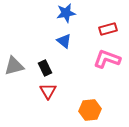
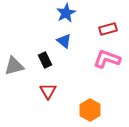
blue star: rotated 18 degrees counterclockwise
black rectangle: moved 8 px up
orange hexagon: rotated 25 degrees counterclockwise
